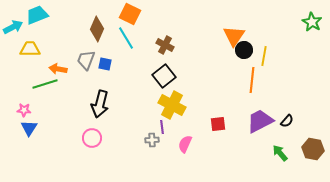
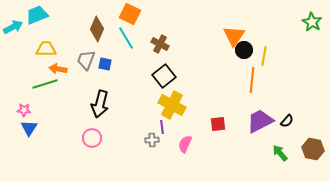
brown cross: moved 5 px left, 1 px up
yellow trapezoid: moved 16 px right
